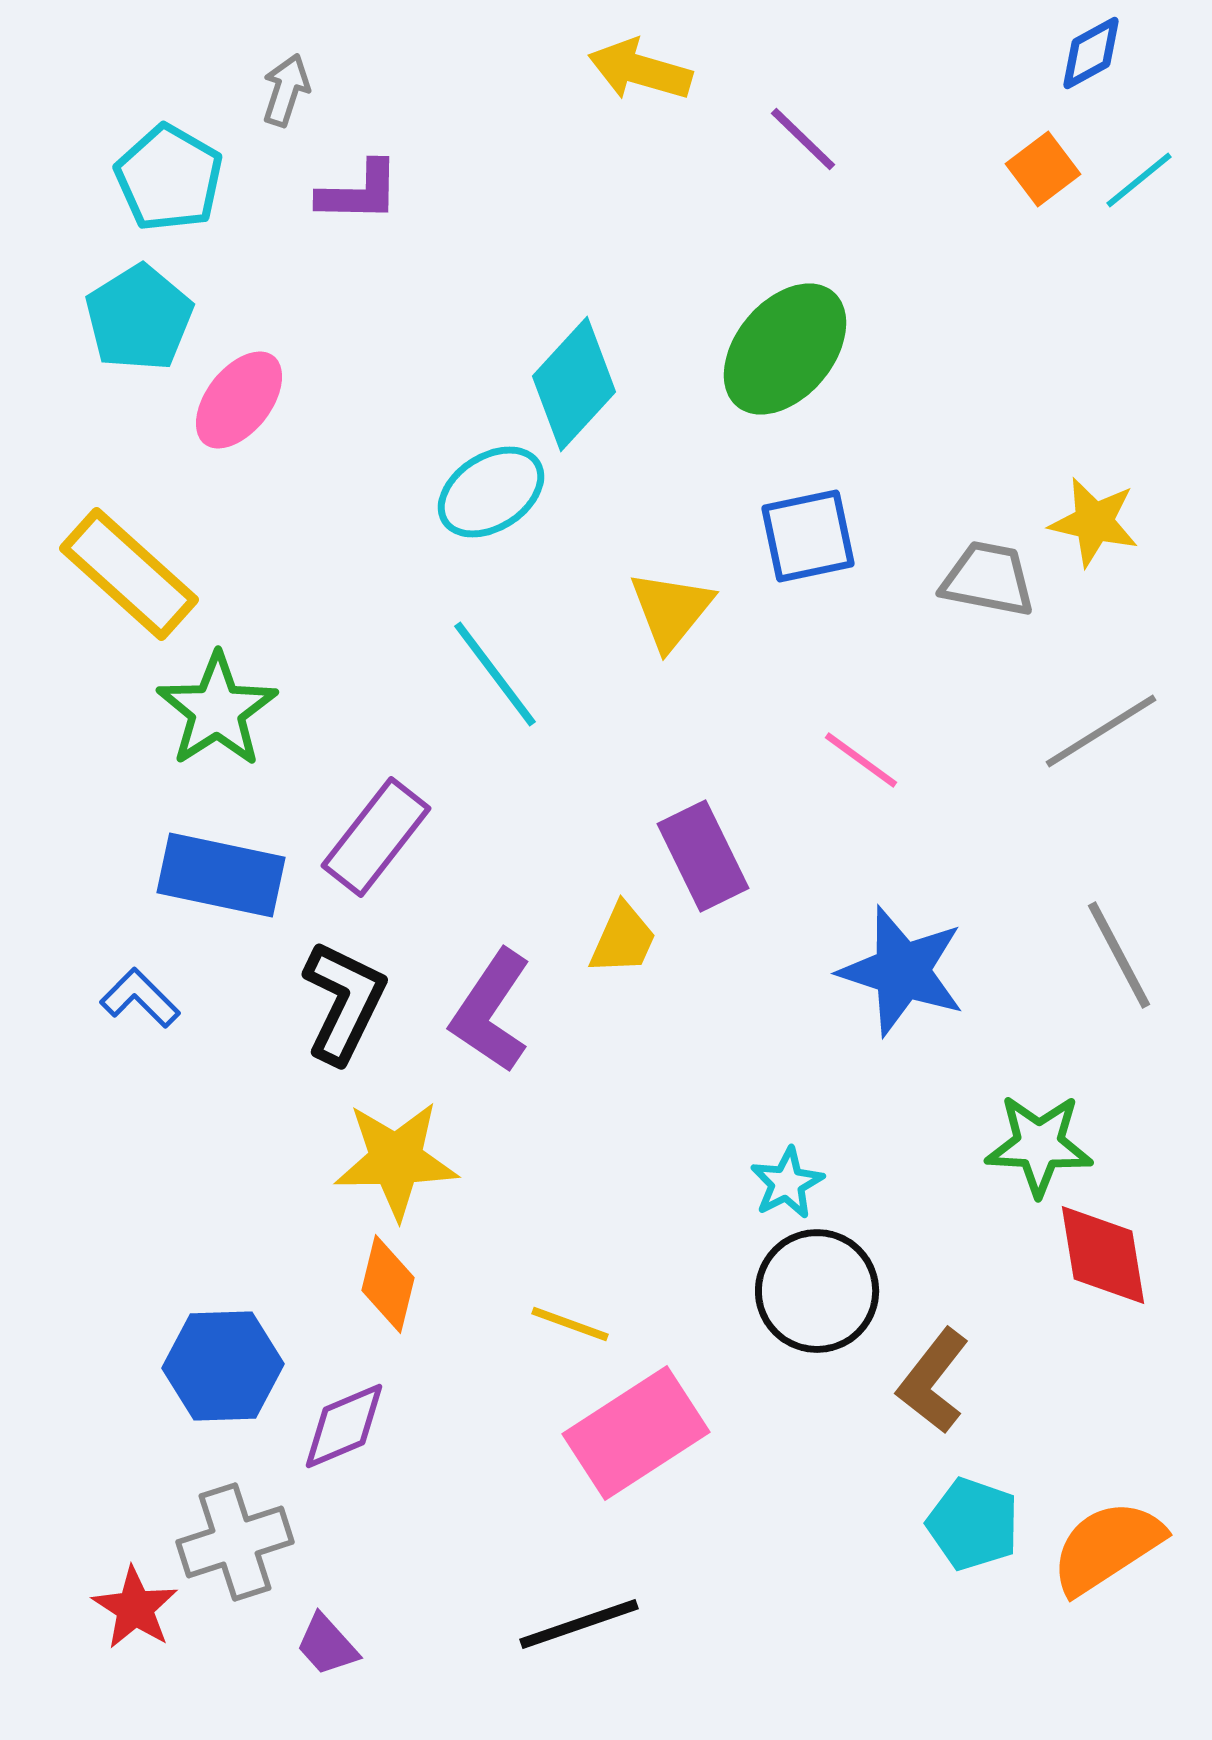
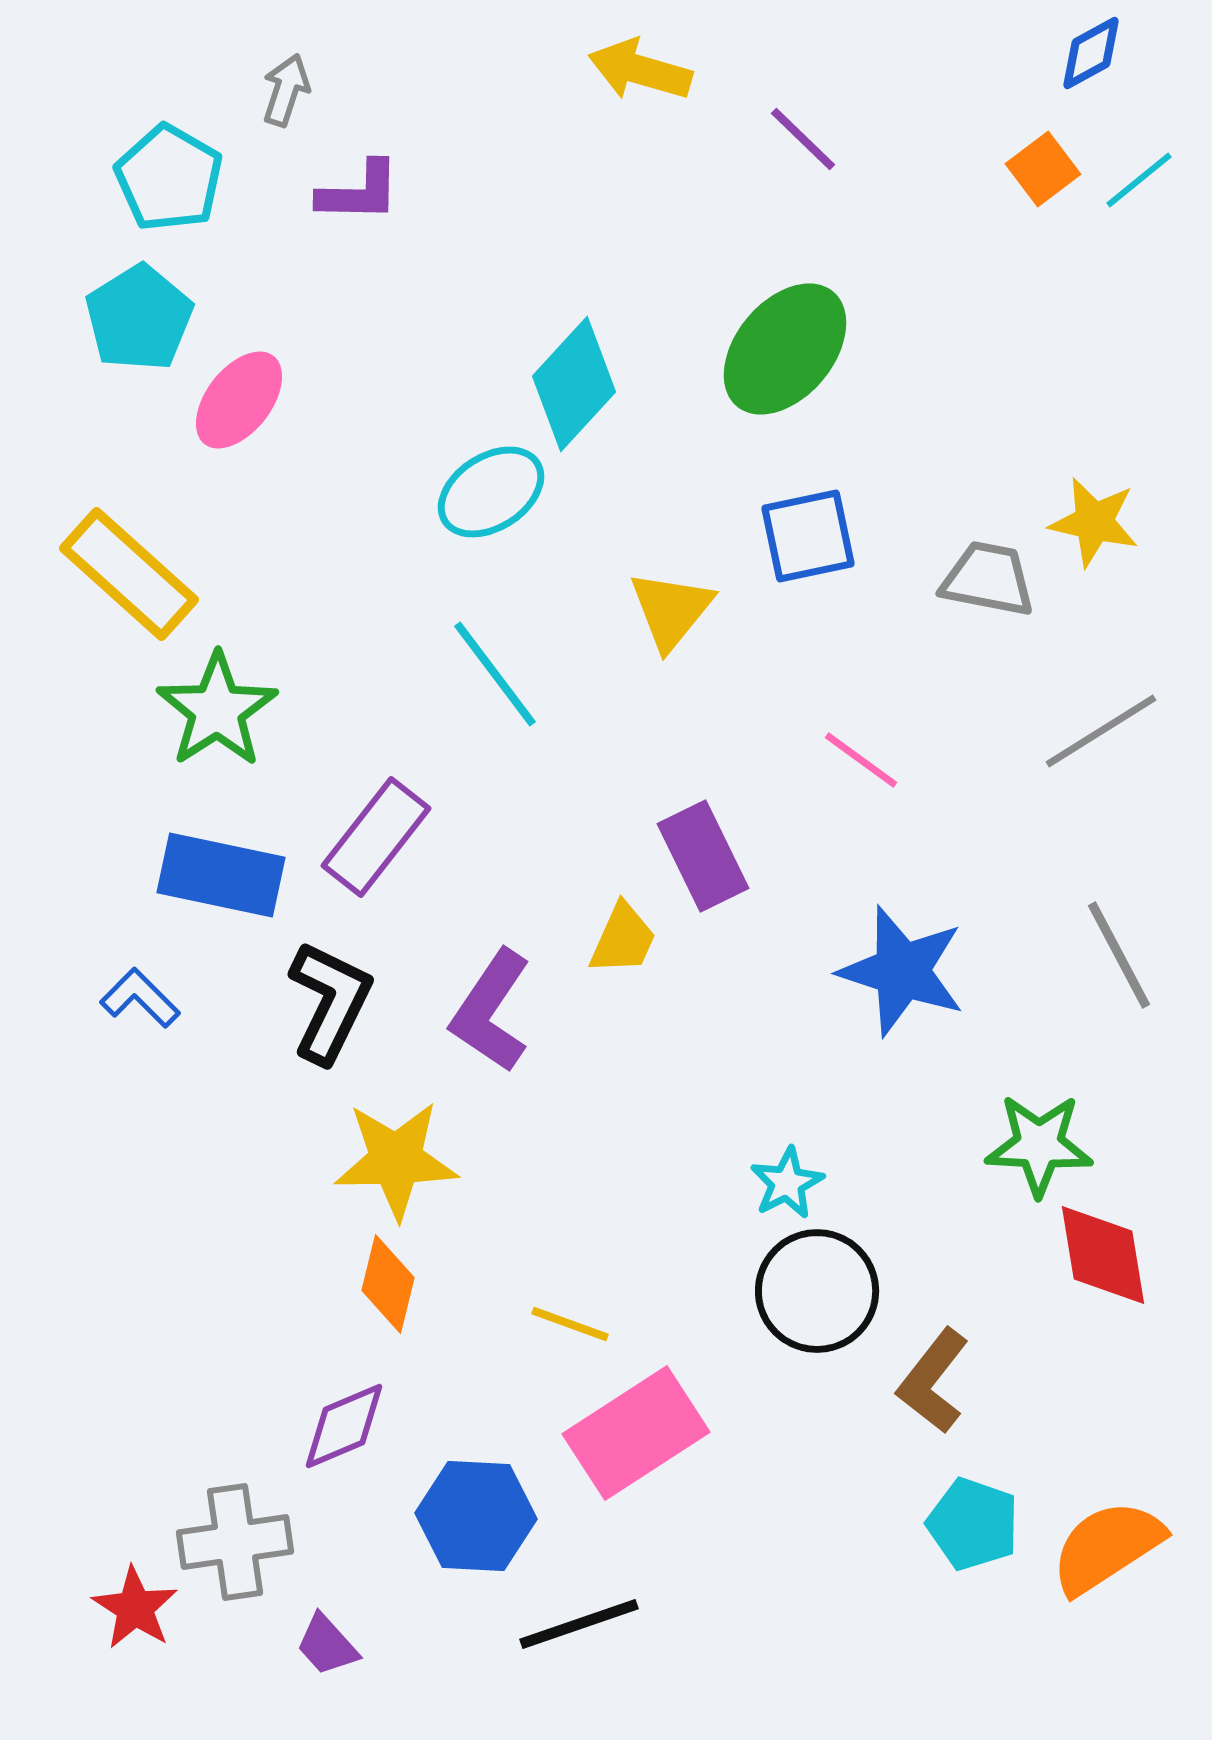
black L-shape at (344, 1002): moved 14 px left
blue hexagon at (223, 1366): moved 253 px right, 150 px down; rotated 5 degrees clockwise
gray cross at (235, 1542): rotated 10 degrees clockwise
